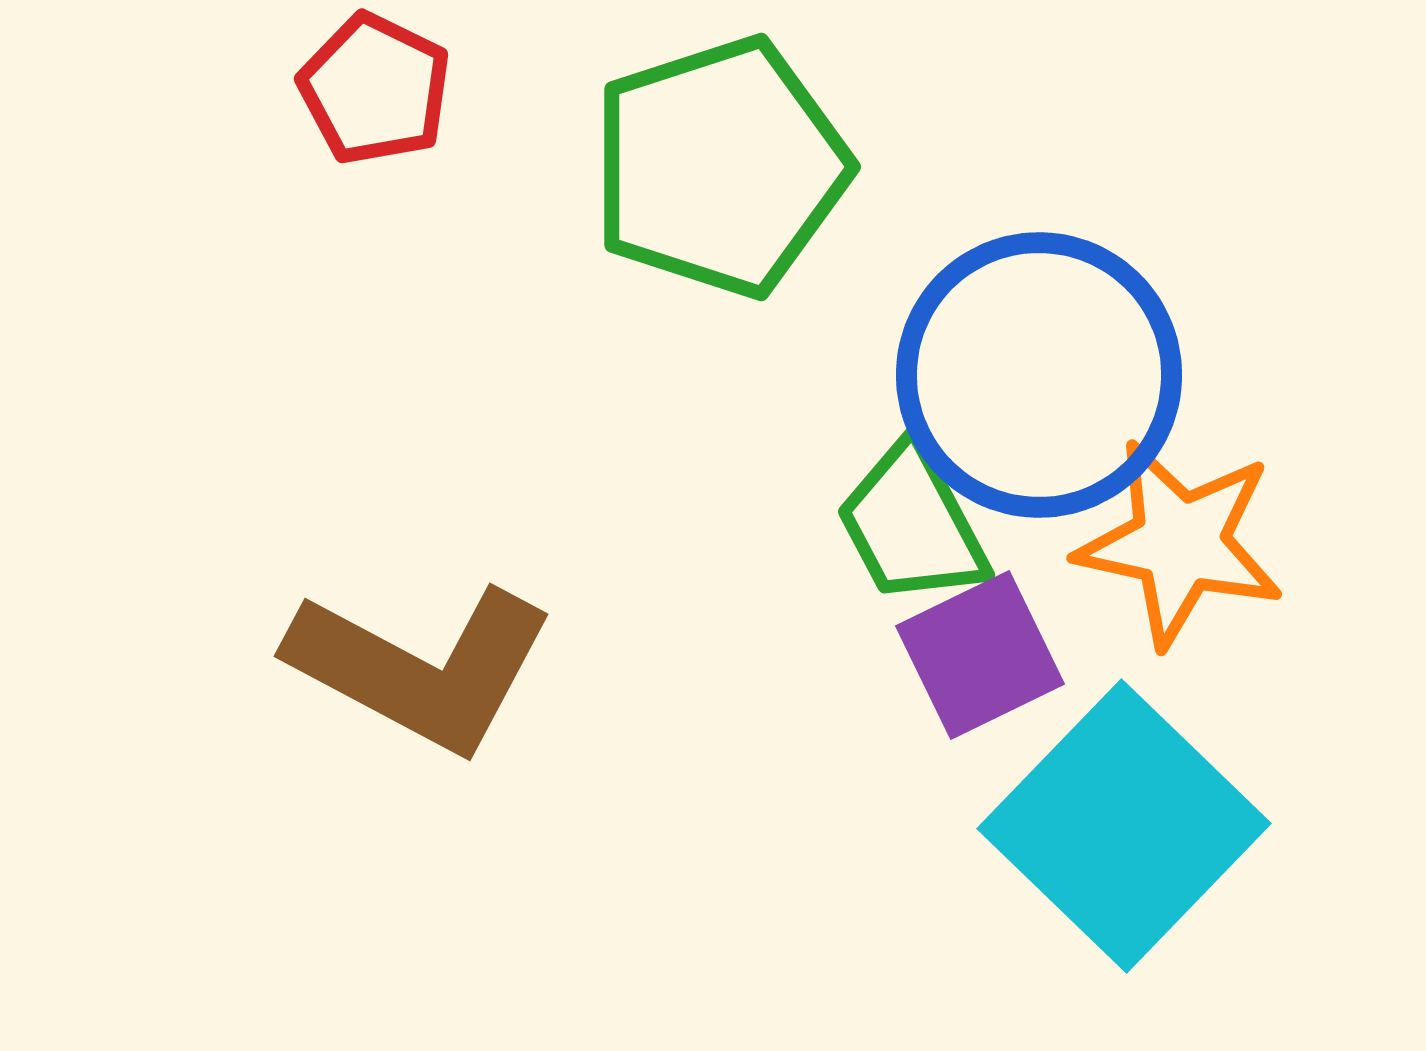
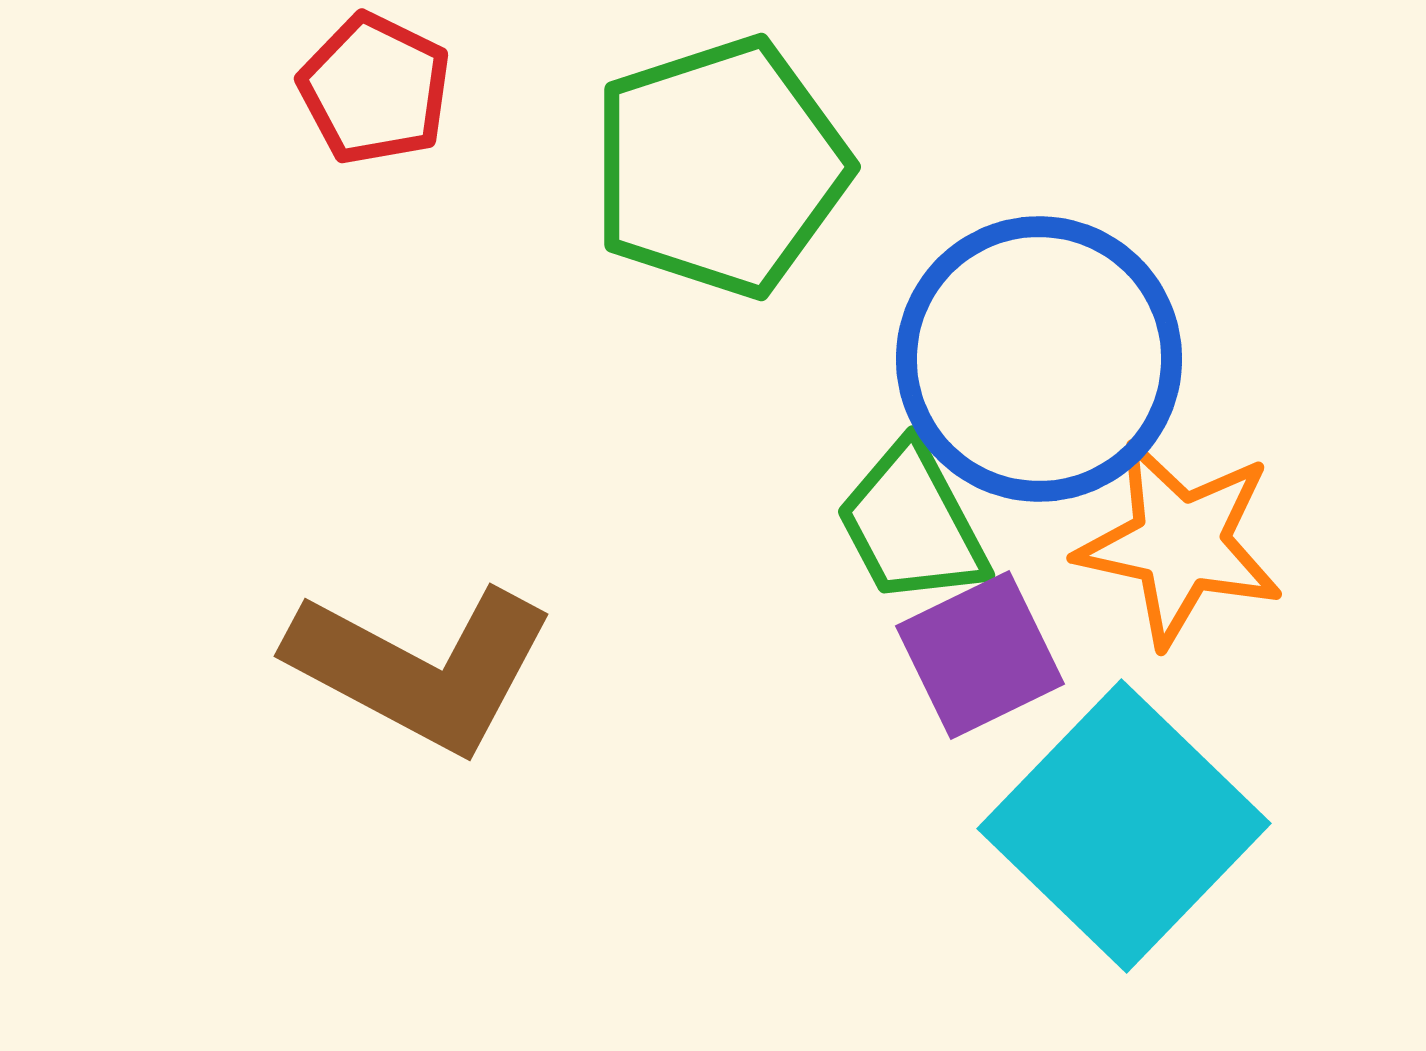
blue circle: moved 16 px up
